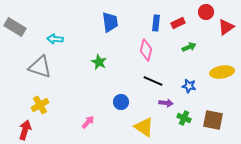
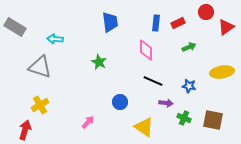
pink diamond: rotated 15 degrees counterclockwise
blue circle: moved 1 px left
